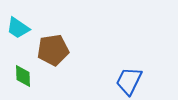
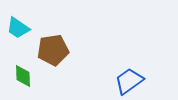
blue trapezoid: rotated 28 degrees clockwise
